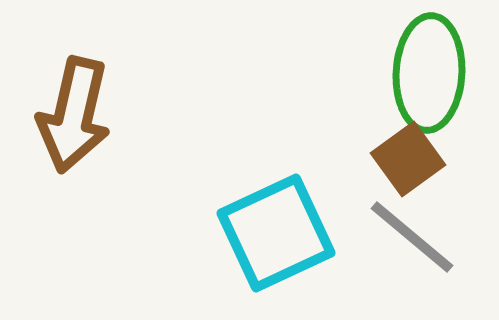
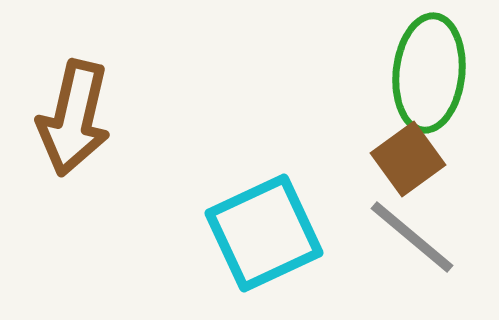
green ellipse: rotated 3 degrees clockwise
brown arrow: moved 3 px down
cyan square: moved 12 px left
